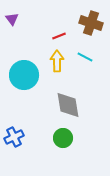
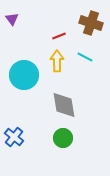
gray diamond: moved 4 px left
blue cross: rotated 24 degrees counterclockwise
